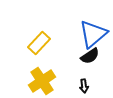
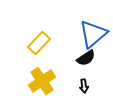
black semicircle: moved 4 px left, 2 px down
